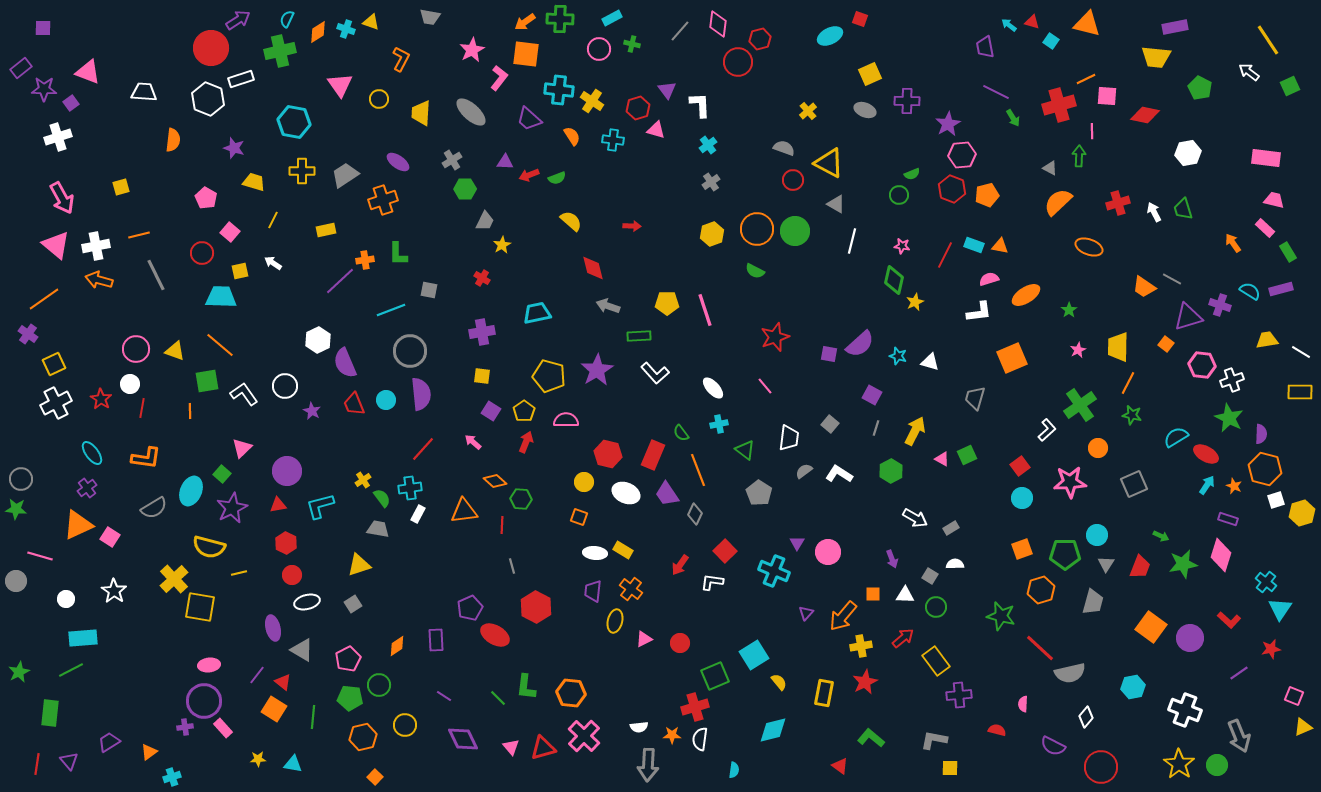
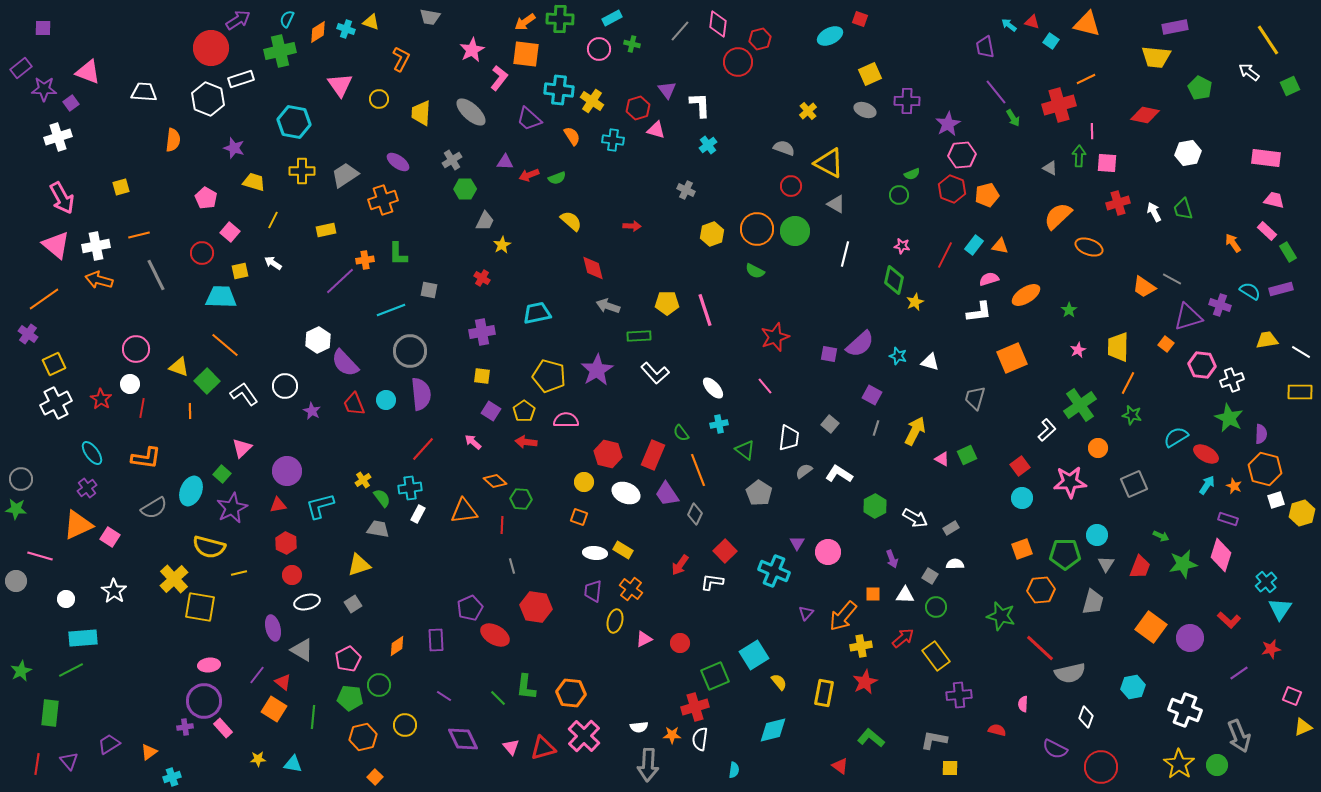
purple line at (996, 92): rotated 24 degrees clockwise
pink square at (1107, 96): moved 67 px down
red circle at (793, 180): moved 2 px left, 6 px down
gray cross at (711, 182): moved 25 px left, 8 px down; rotated 30 degrees counterclockwise
orange semicircle at (1058, 202): moved 14 px down
pink rectangle at (1265, 228): moved 2 px right, 3 px down
white line at (852, 241): moved 7 px left, 13 px down
cyan rectangle at (974, 245): rotated 72 degrees counterclockwise
orange line at (220, 345): moved 5 px right
yellow triangle at (175, 351): moved 4 px right, 16 px down
purple semicircle at (345, 363): rotated 20 degrees counterclockwise
green square at (207, 381): rotated 35 degrees counterclockwise
red arrow at (526, 442): rotated 105 degrees counterclockwise
green hexagon at (891, 471): moved 16 px left, 35 px down
cyan cross at (1266, 582): rotated 10 degrees clockwise
orange hexagon at (1041, 590): rotated 12 degrees clockwise
red hexagon at (536, 607): rotated 20 degrees counterclockwise
yellow rectangle at (936, 661): moved 5 px up
green star at (19, 672): moved 2 px right, 1 px up
pink square at (1294, 696): moved 2 px left
white diamond at (1086, 717): rotated 20 degrees counterclockwise
purple trapezoid at (109, 742): moved 2 px down
purple semicircle at (1053, 746): moved 2 px right, 3 px down
